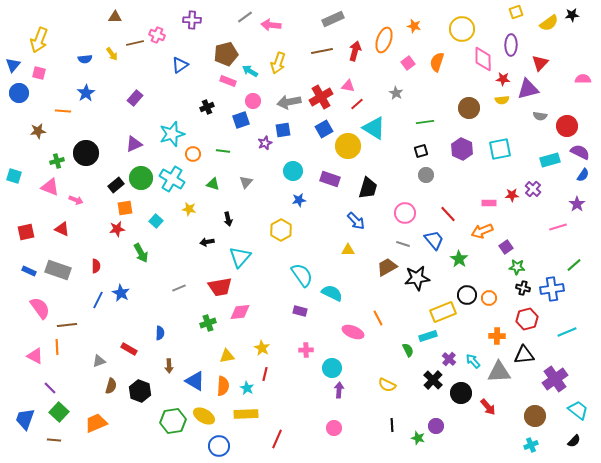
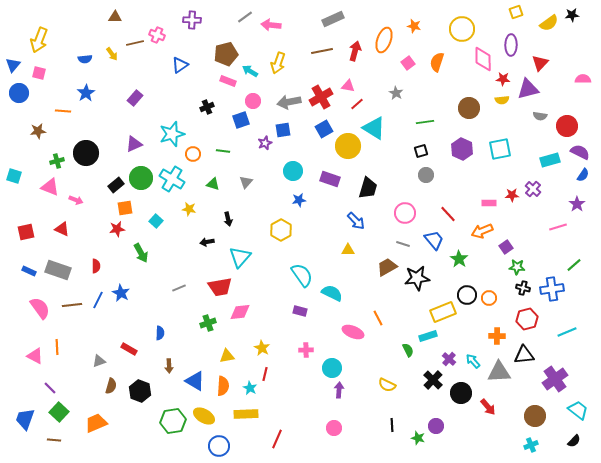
brown line at (67, 325): moved 5 px right, 20 px up
cyan star at (247, 388): moved 3 px right
